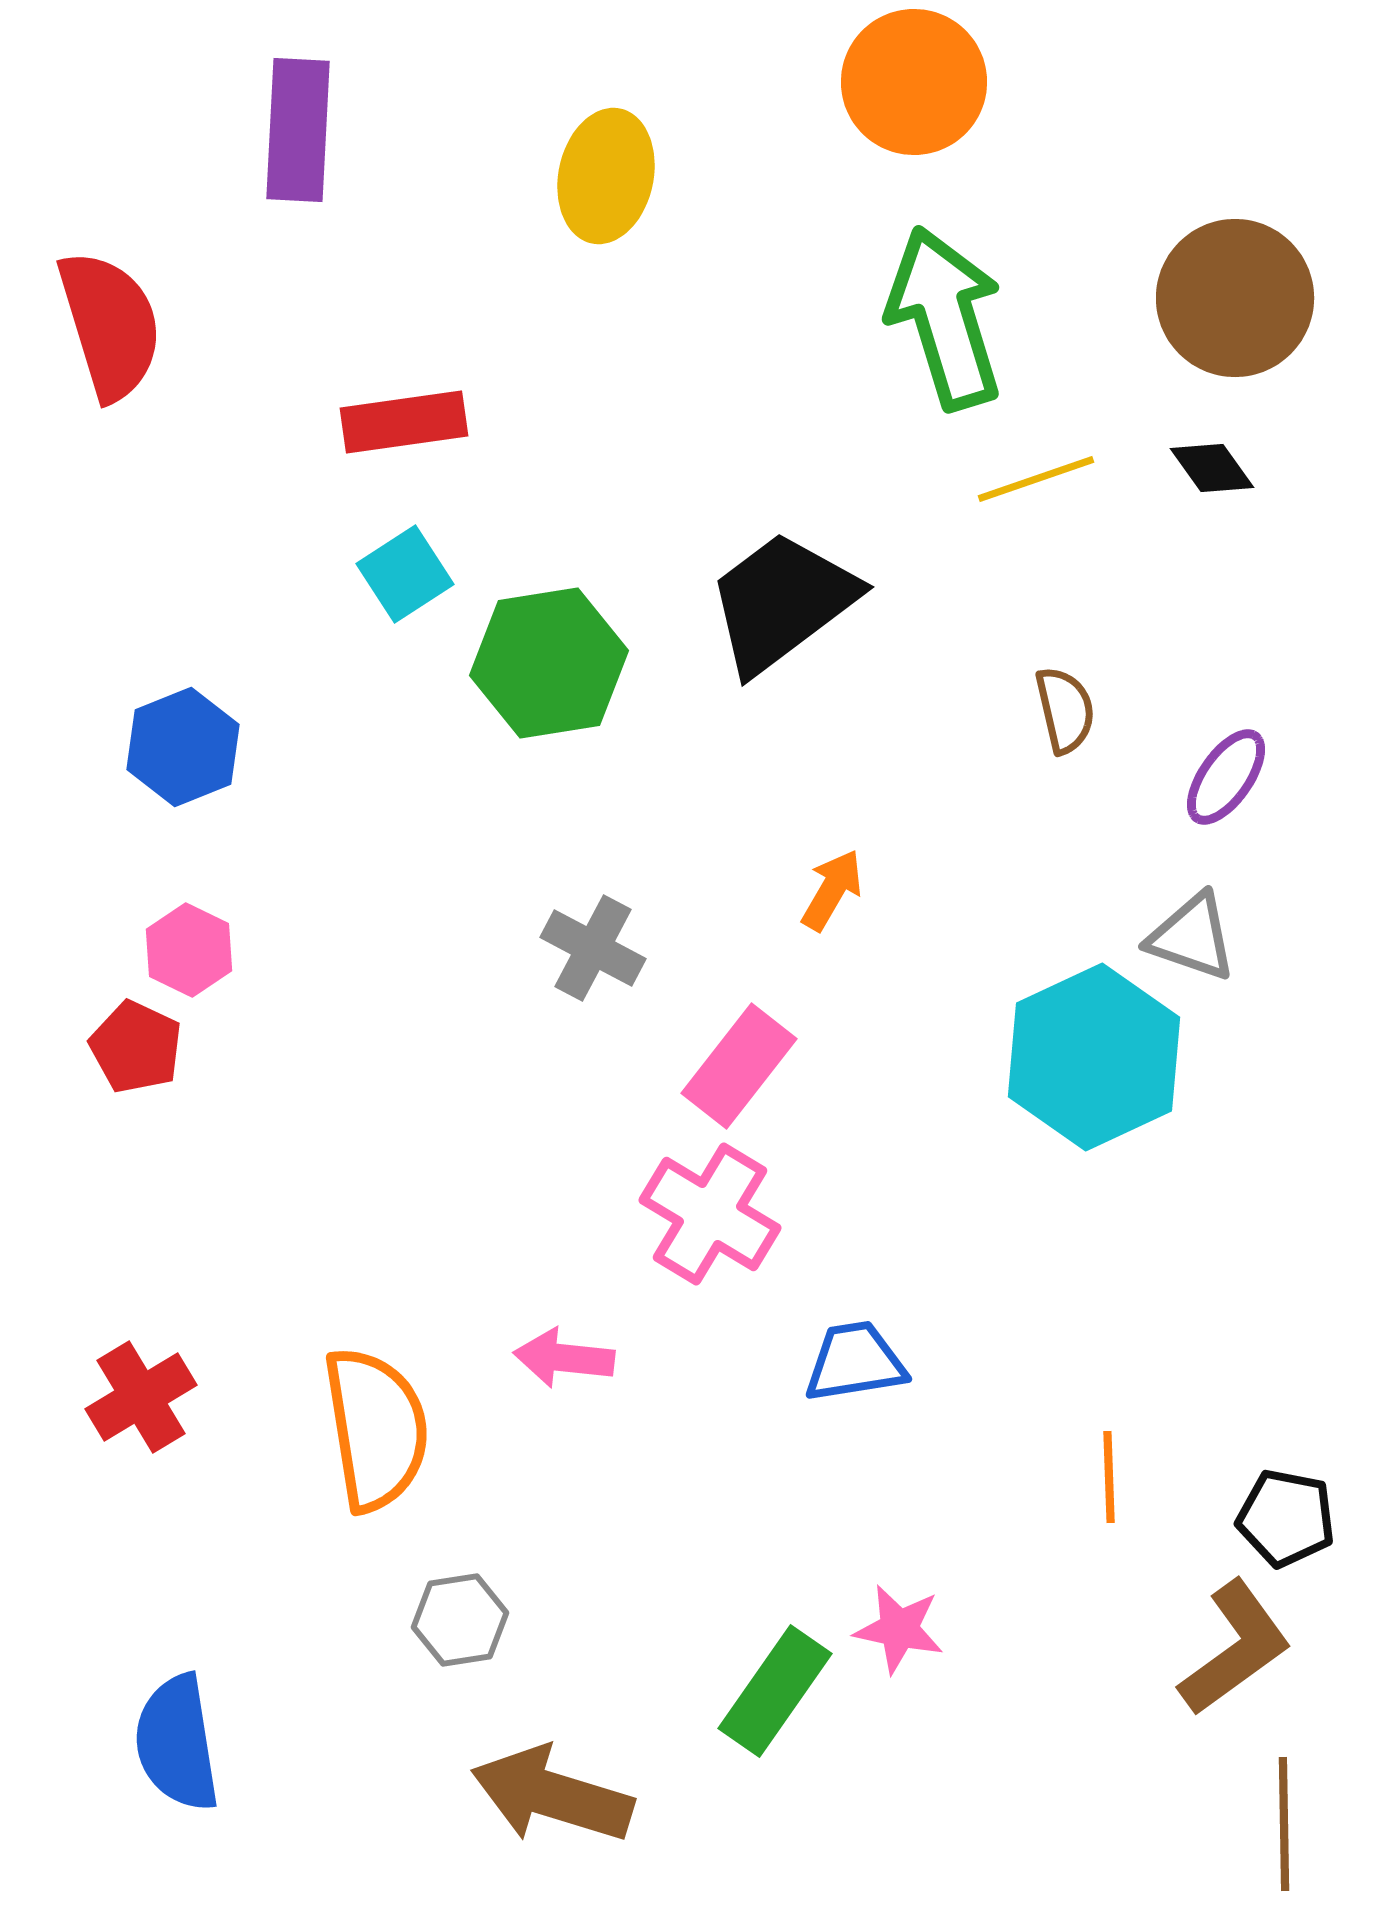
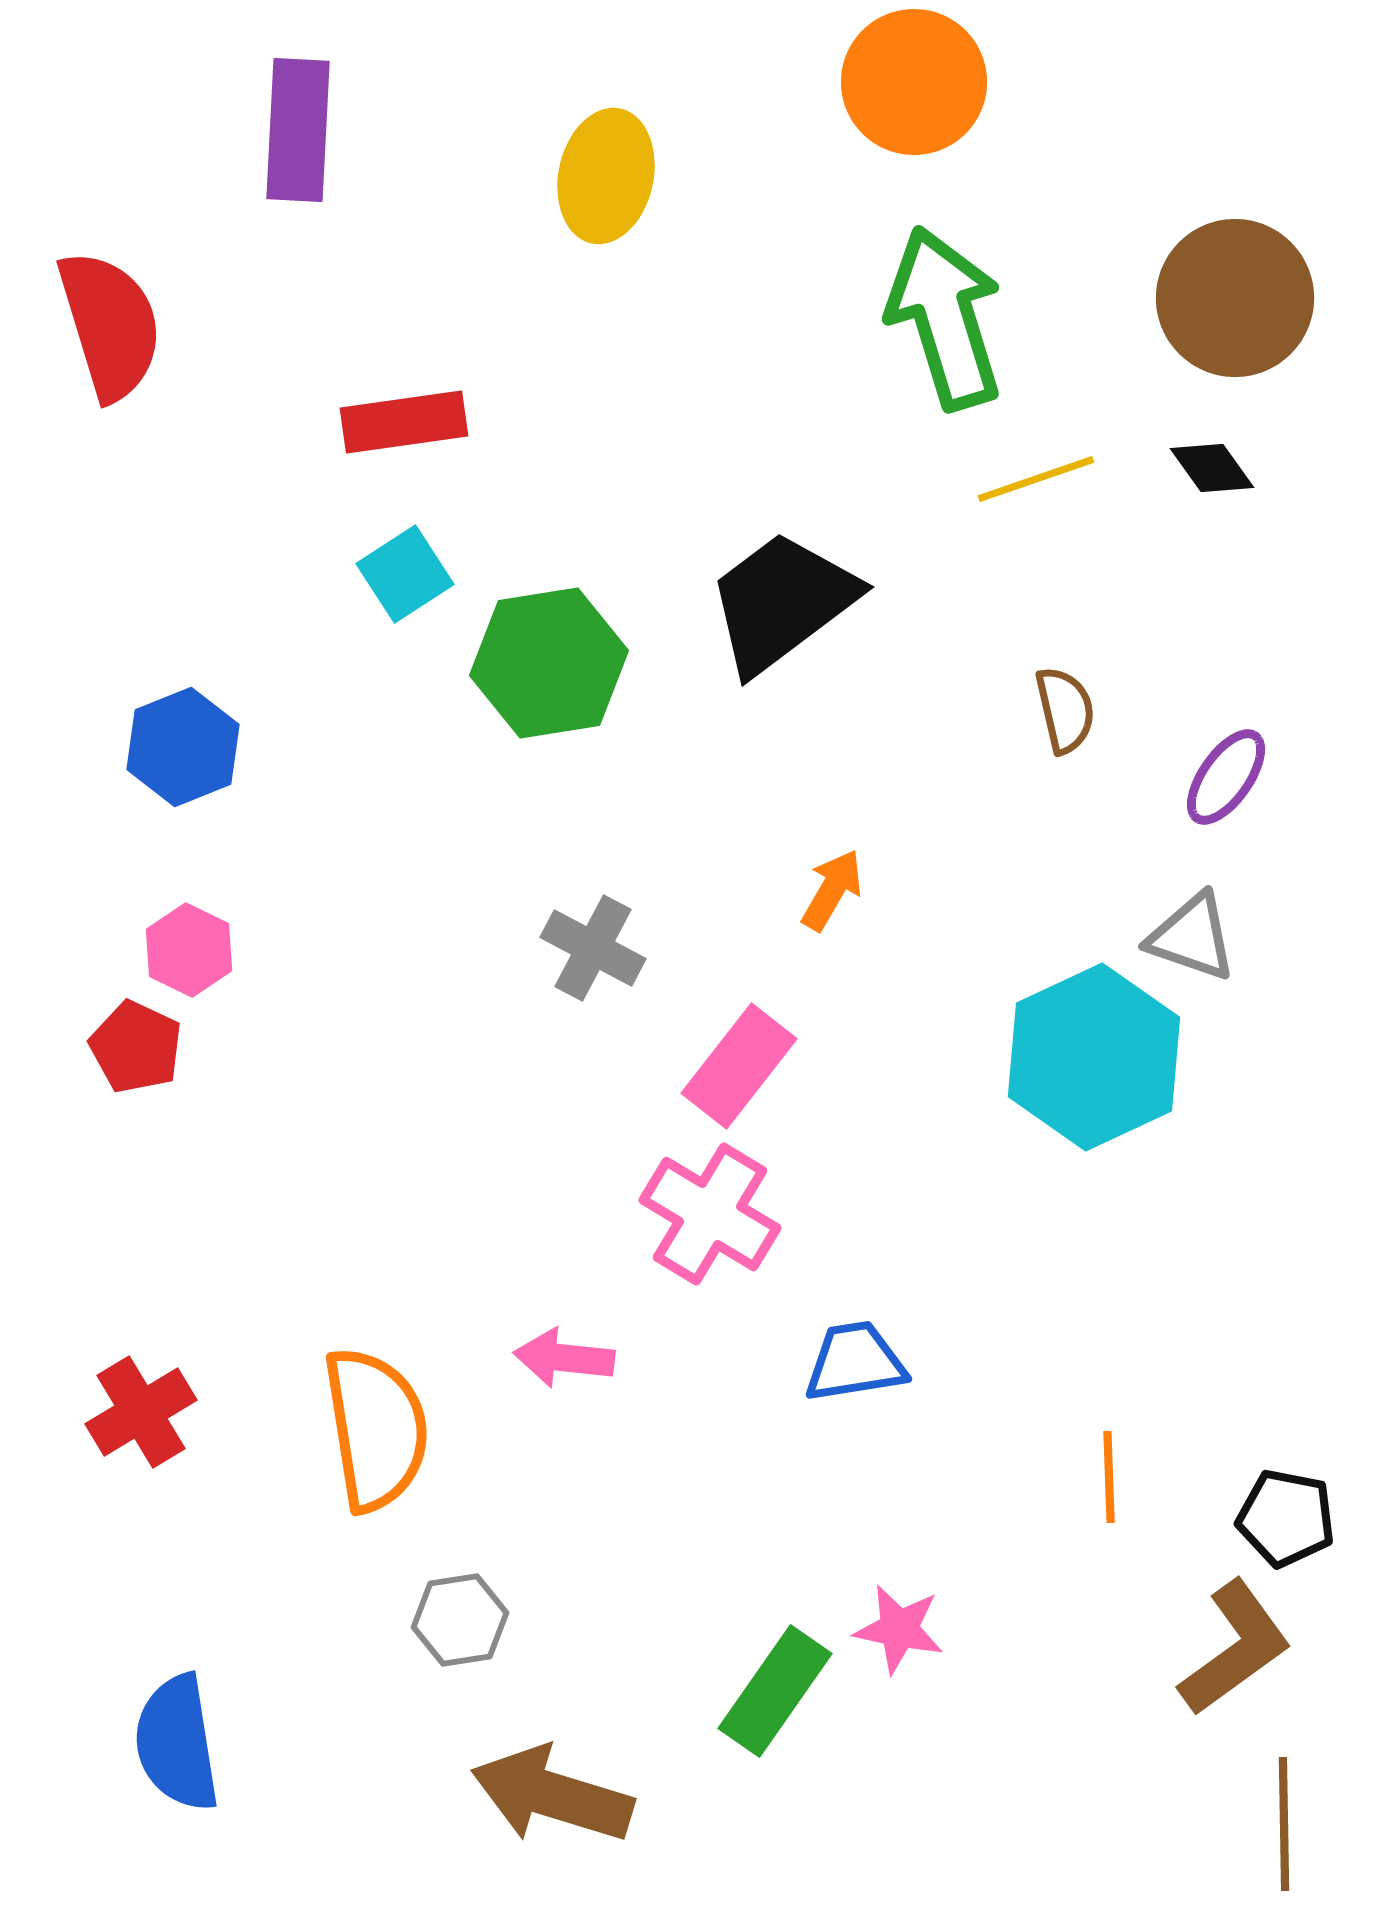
red cross: moved 15 px down
